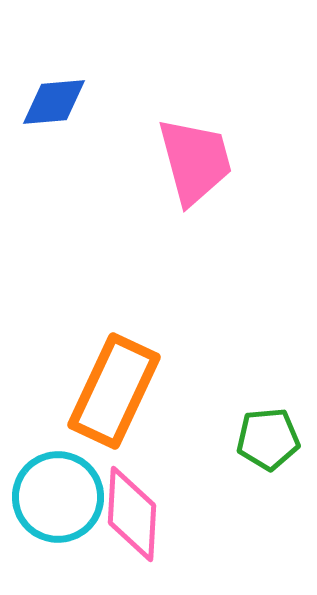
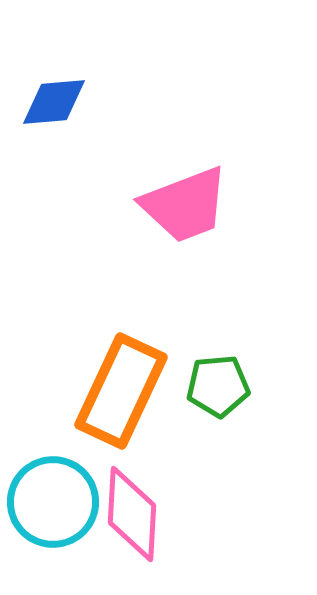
pink trapezoid: moved 10 px left, 44 px down; rotated 84 degrees clockwise
orange rectangle: moved 7 px right
green pentagon: moved 50 px left, 53 px up
cyan circle: moved 5 px left, 5 px down
